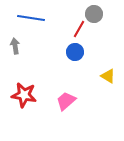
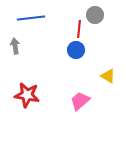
gray circle: moved 1 px right, 1 px down
blue line: rotated 16 degrees counterclockwise
red line: rotated 24 degrees counterclockwise
blue circle: moved 1 px right, 2 px up
red star: moved 3 px right
pink trapezoid: moved 14 px right
